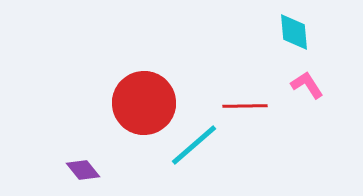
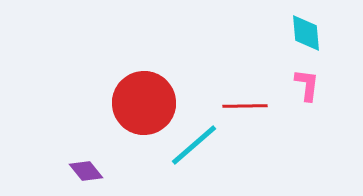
cyan diamond: moved 12 px right, 1 px down
pink L-shape: rotated 40 degrees clockwise
purple diamond: moved 3 px right, 1 px down
